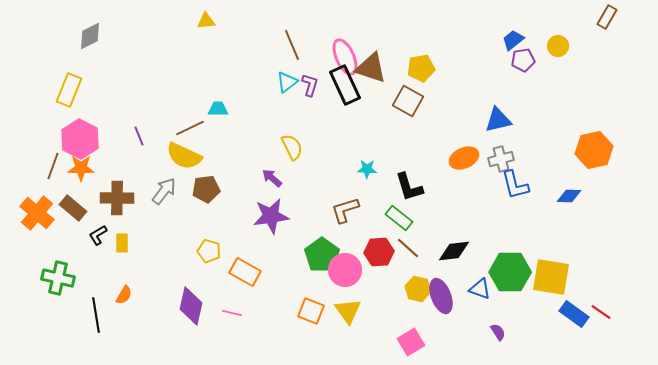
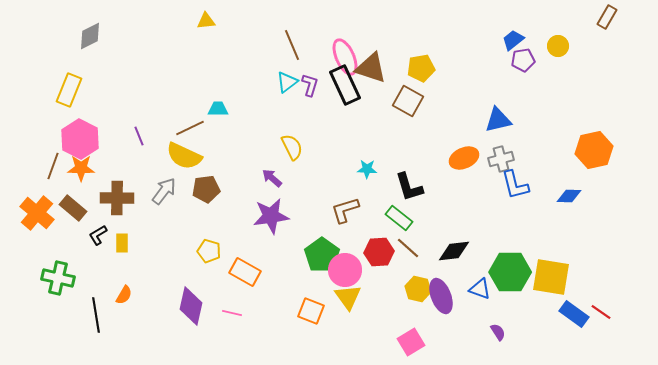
yellow triangle at (348, 311): moved 14 px up
